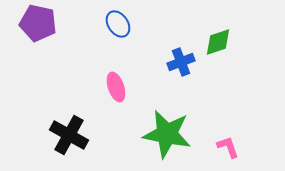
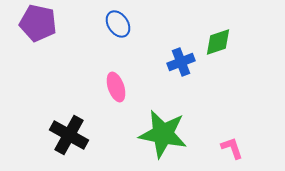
green star: moved 4 px left
pink L-shape: moved 4 px right, 1 px down
